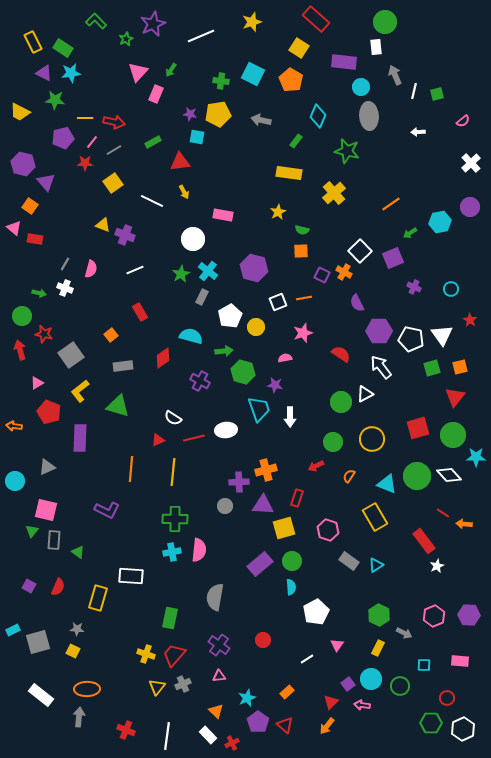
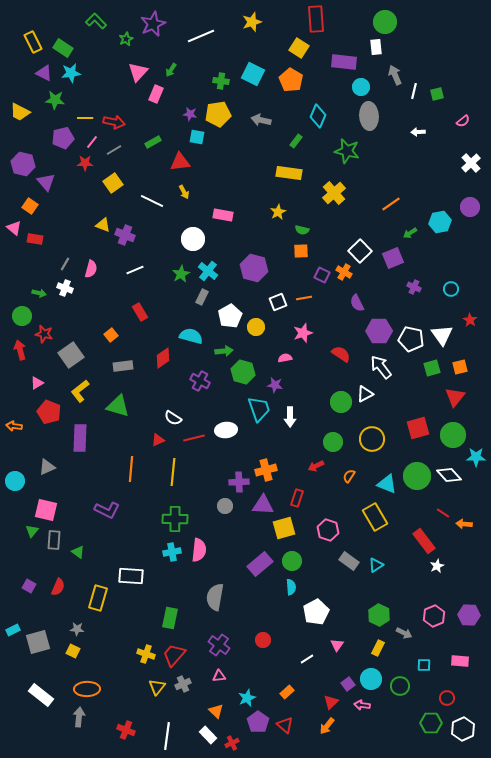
red rectangle at (316, 19): rotated 44 degrees clockwise
